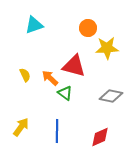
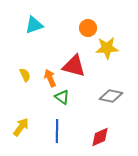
orange arrow: rotated 24 degrees clockwise
green triangle: moved 3 px left, 4 px down
